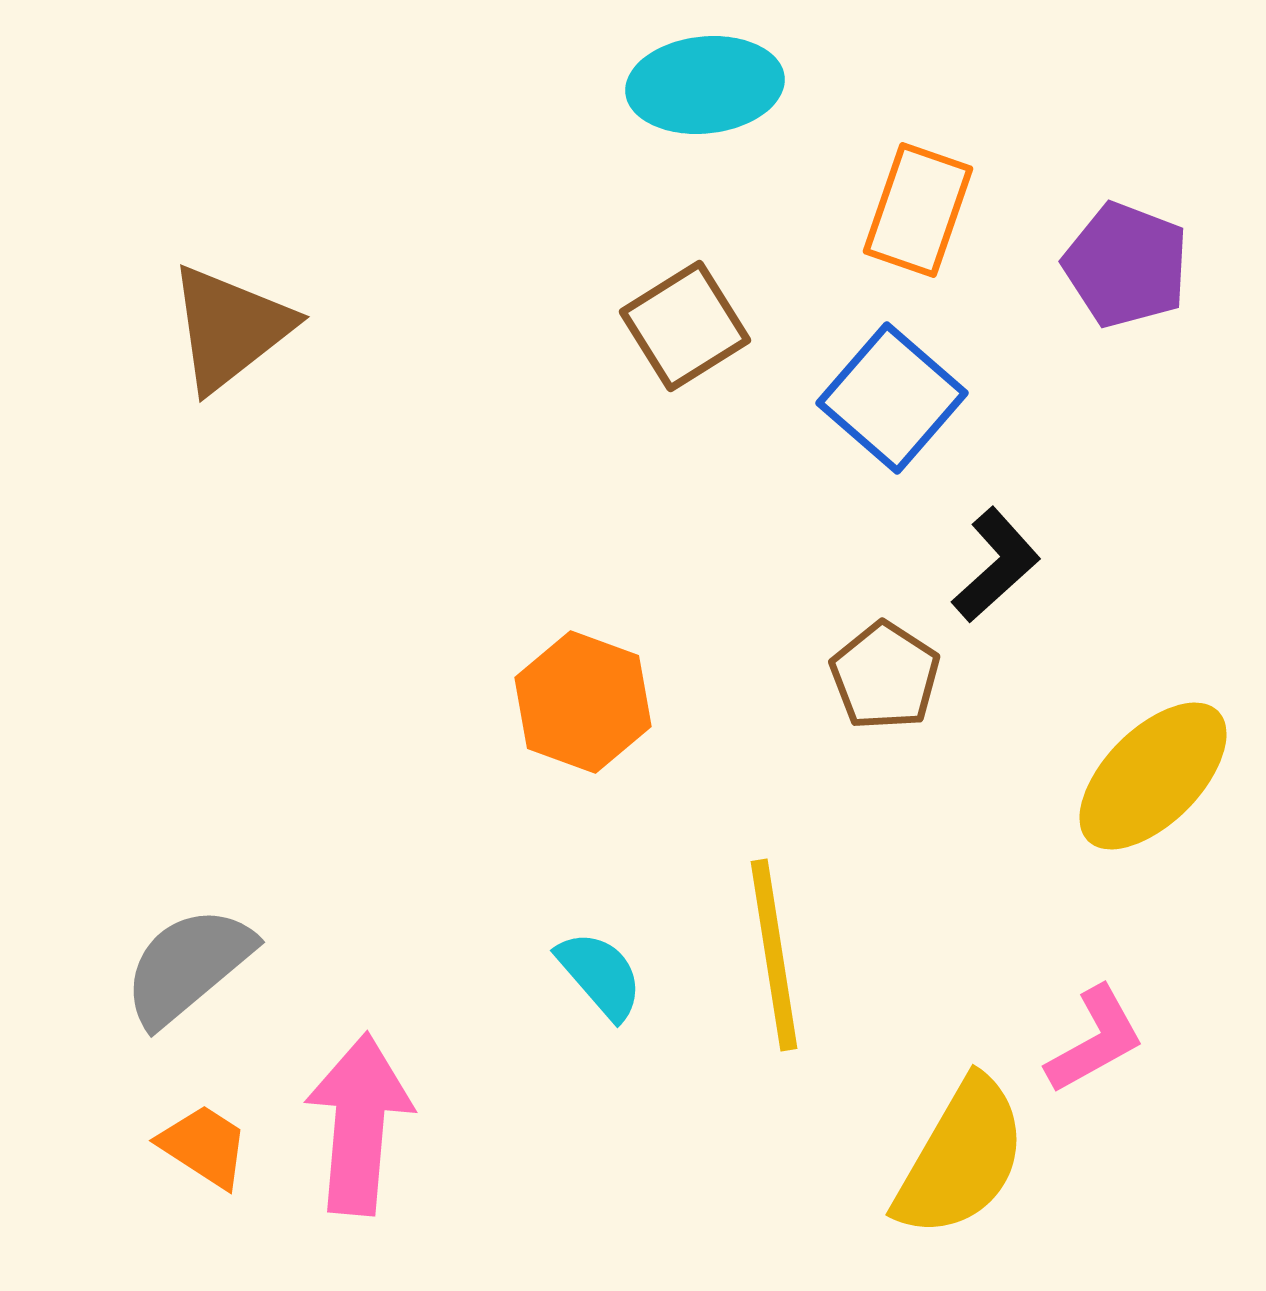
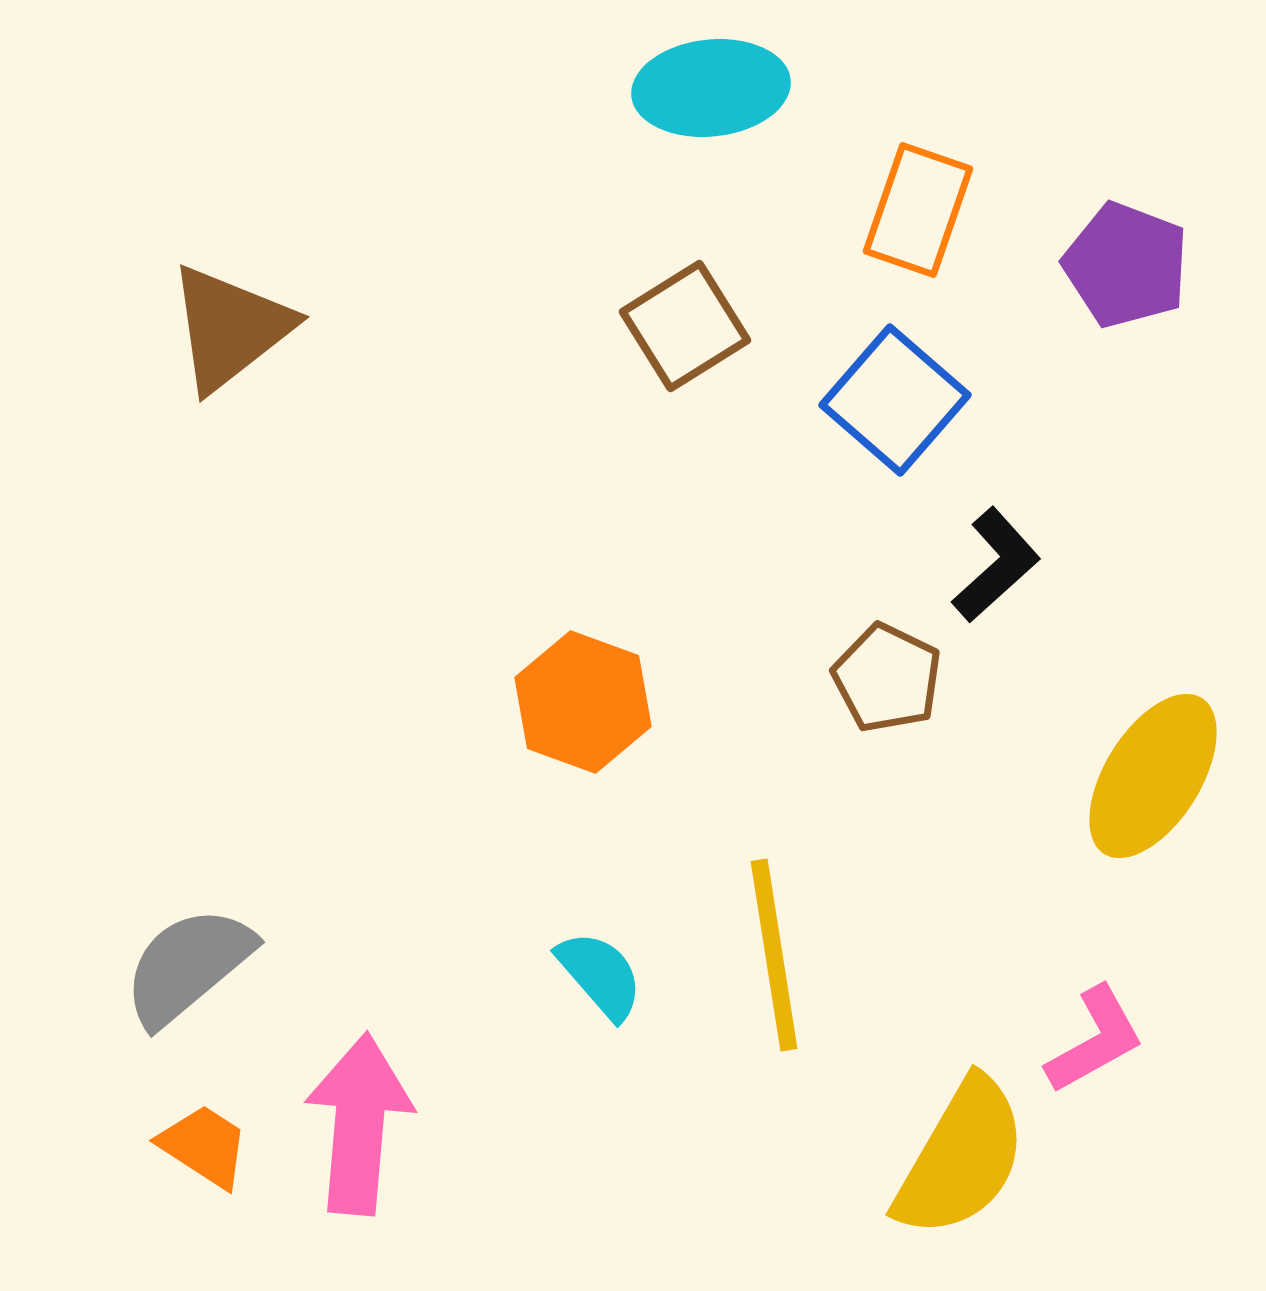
cyan ellipse: moved 6 px right, 3 px down
blue square: moved 3 px right, 2 px down
brown pentagon: moved 2 px right, 2 px down; rotated 7 degrees counterclockwise
yellow ellipse: rotated 13 degrees counterclockwise
